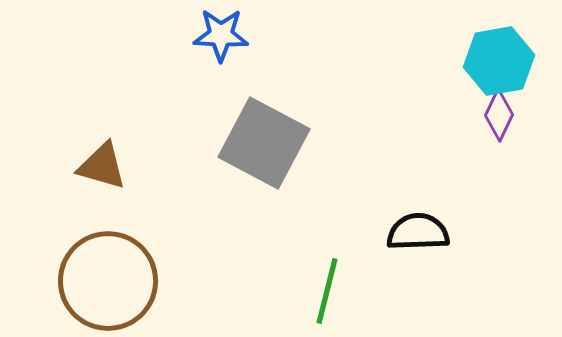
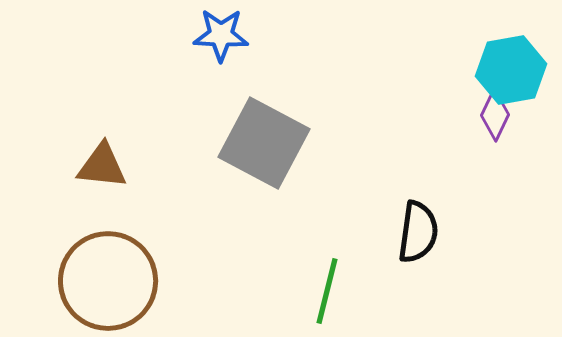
cyan hexagon: moved 12 px right, 9 px down
purple diamond: moved 4 px left
brown triangle: rotated 10 degrees counterclockwise
black semicircle: rotated 100 degrees clockwise
